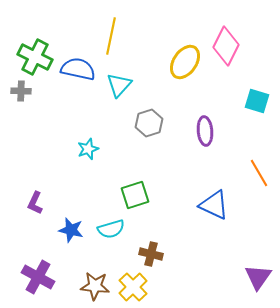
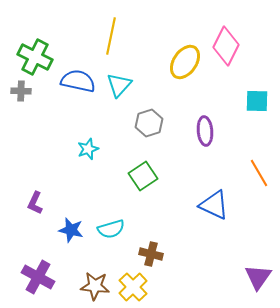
blue semicircle: moved 12 px down
cyan square: rotated 15 degrees counterclockwise
green square: moved 8 px right, 19 px up; rotated 16 degrees counterclockwise
